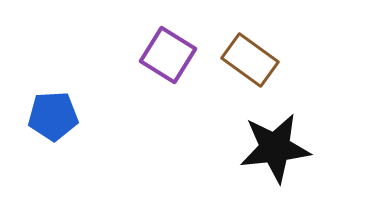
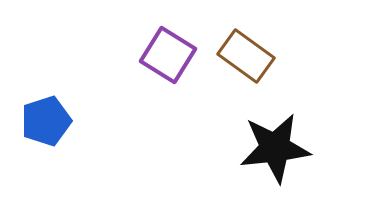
brown rectangle: moved 4 px left, 4 px up
blue pentagon: moved 7 px left, 5 px down; rotated 15 degrees counterclockwise
